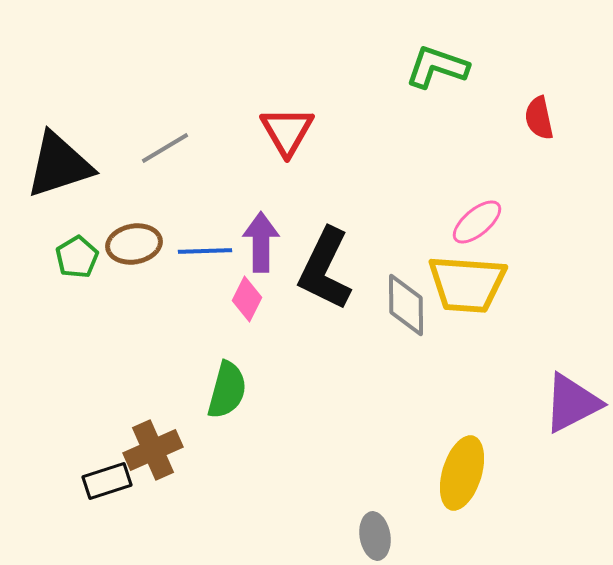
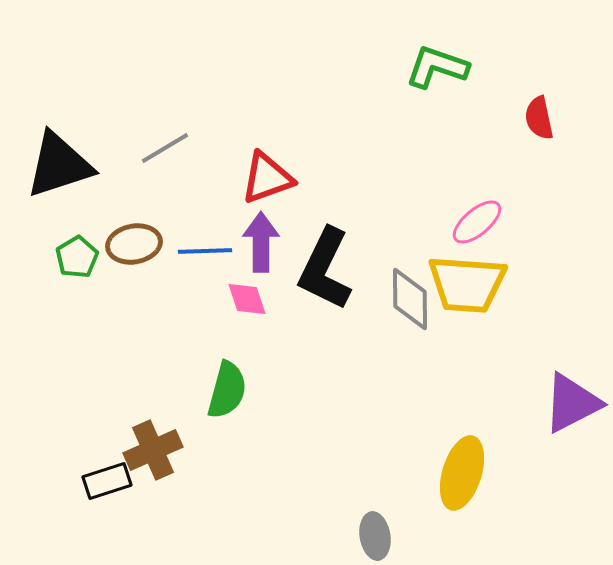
red triangle: moved 20 px left, 47 px down; rotated 40 degrees clockwise
pink diamond: rotated 45 degrees counterclockwise
gray diamond: moved 4 px right, 6 px up
